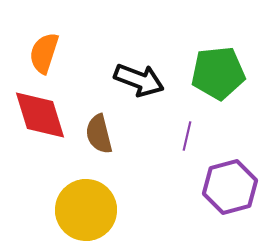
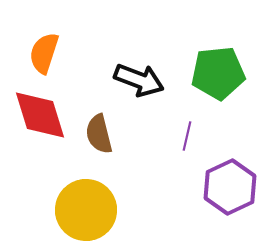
purple hexagon: rotated 10 degrees counterclockwise
